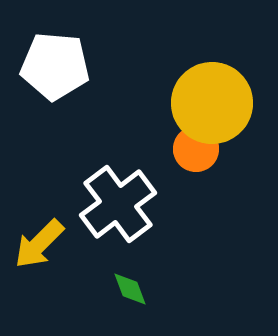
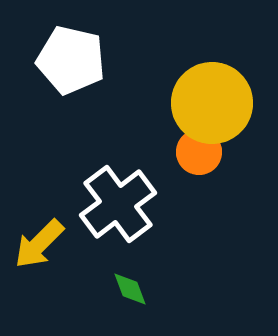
white pentagon: moved 16 px right, 6 px up; rotated 8 degrees clockwise
orange circle: moved 3 px right, 3 px down
